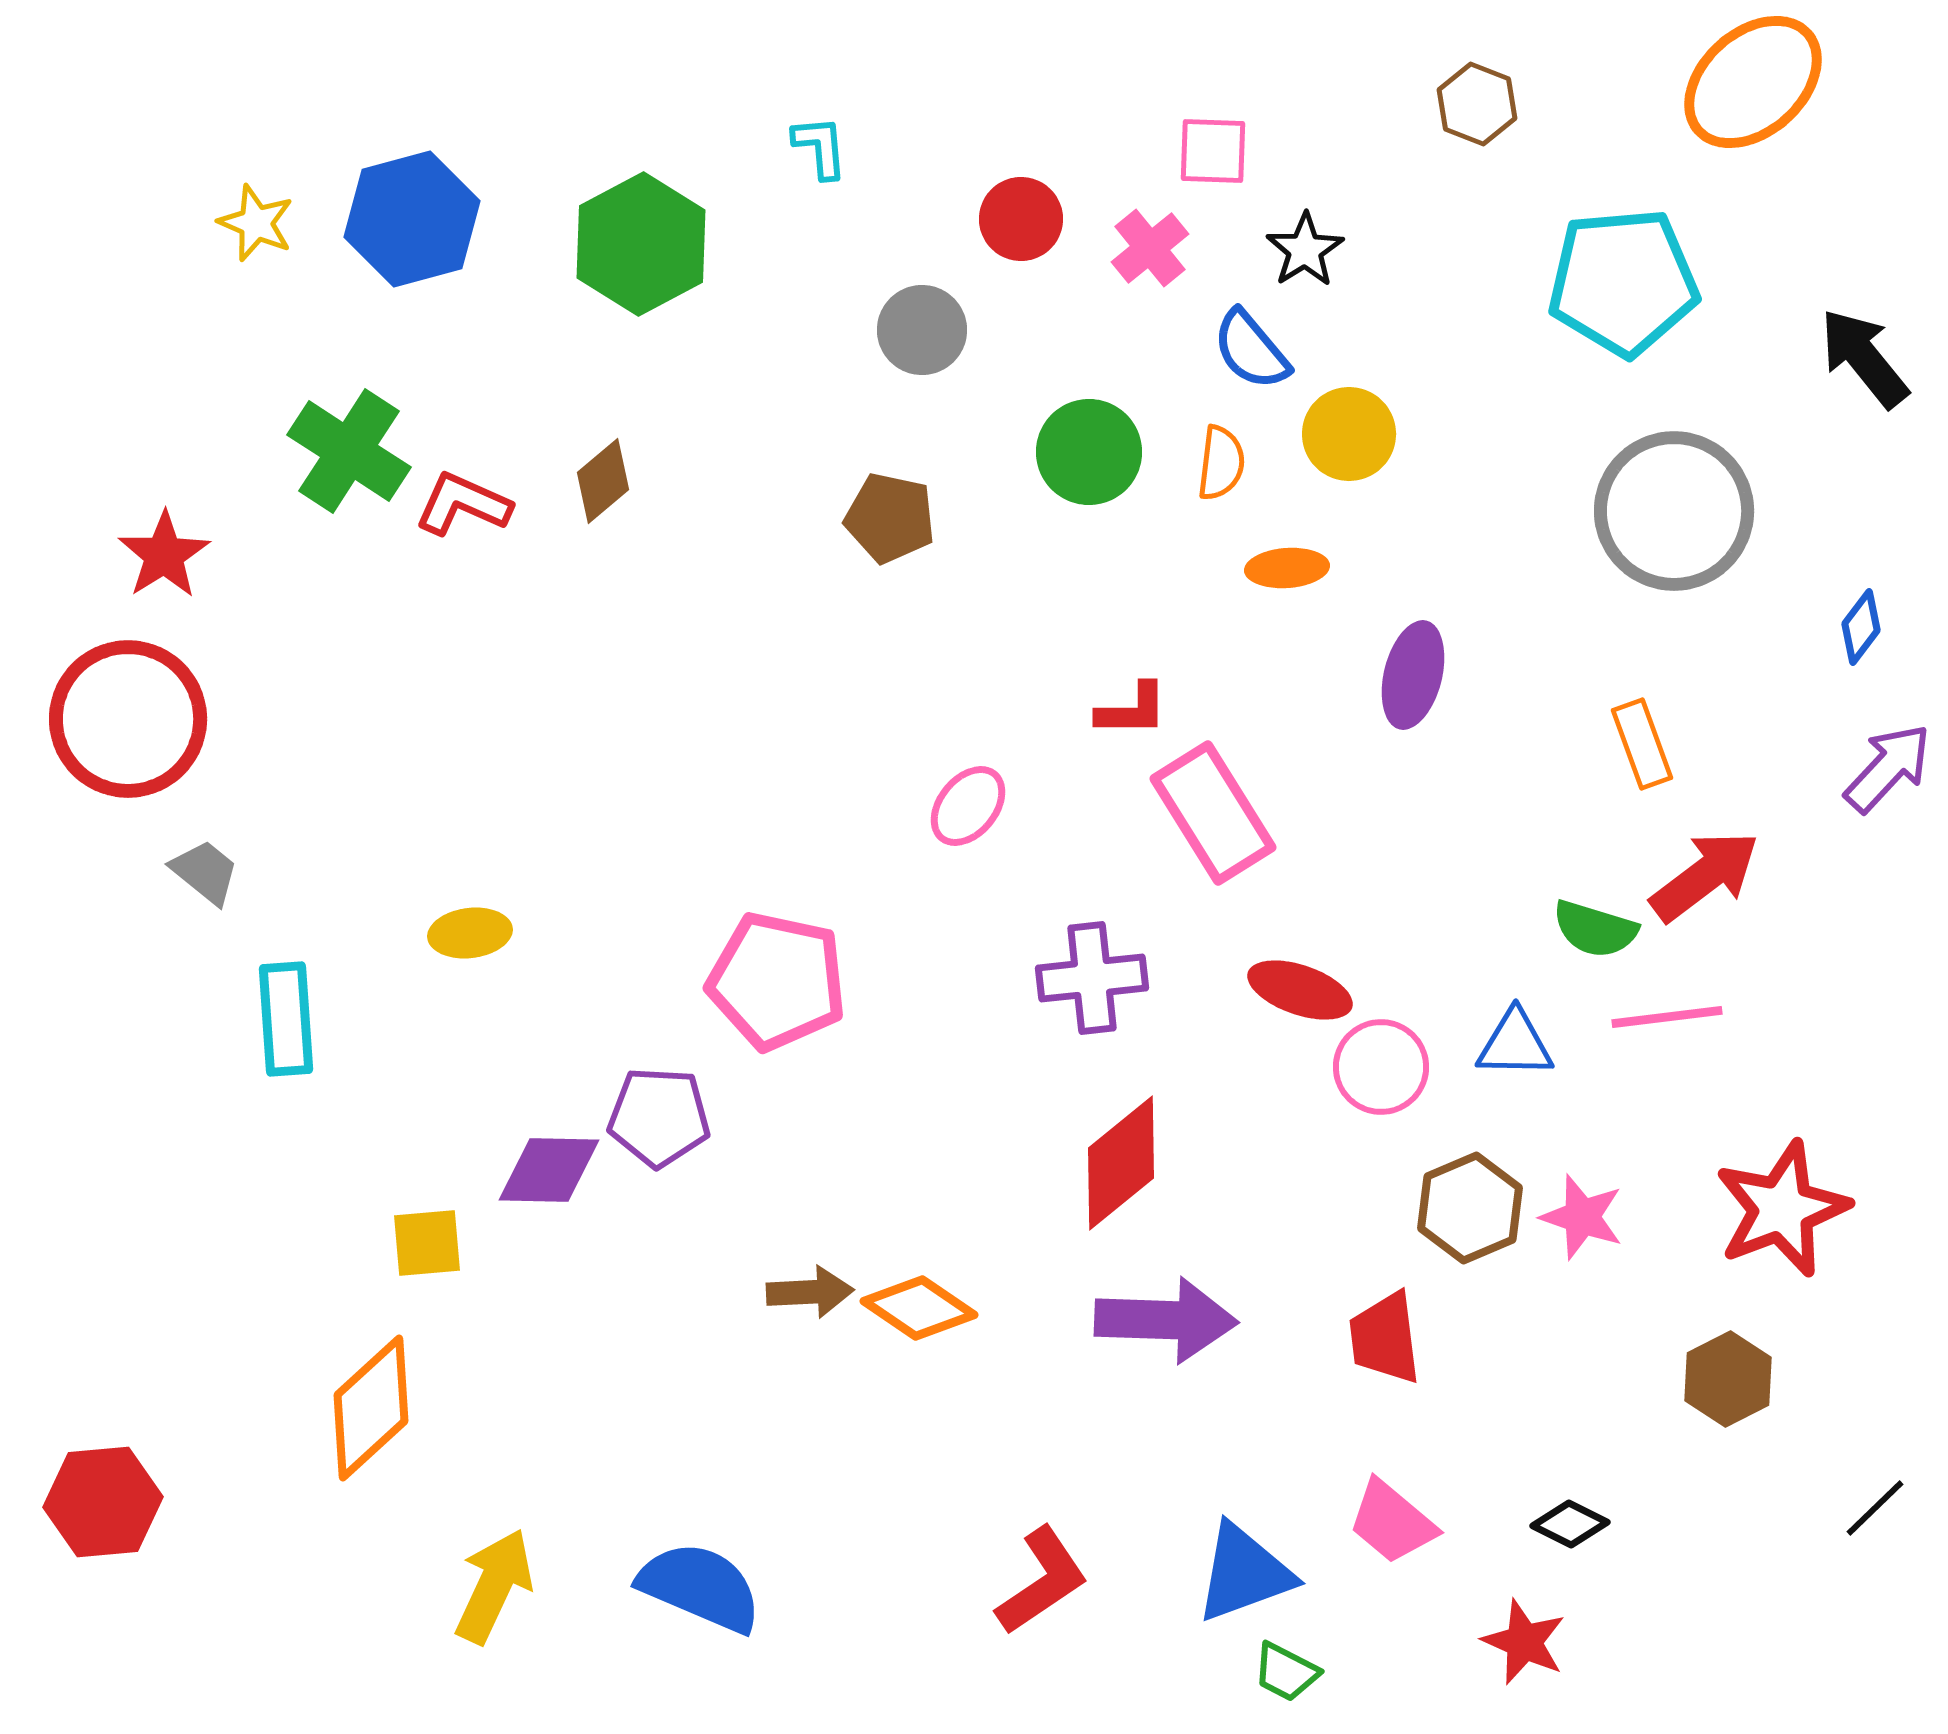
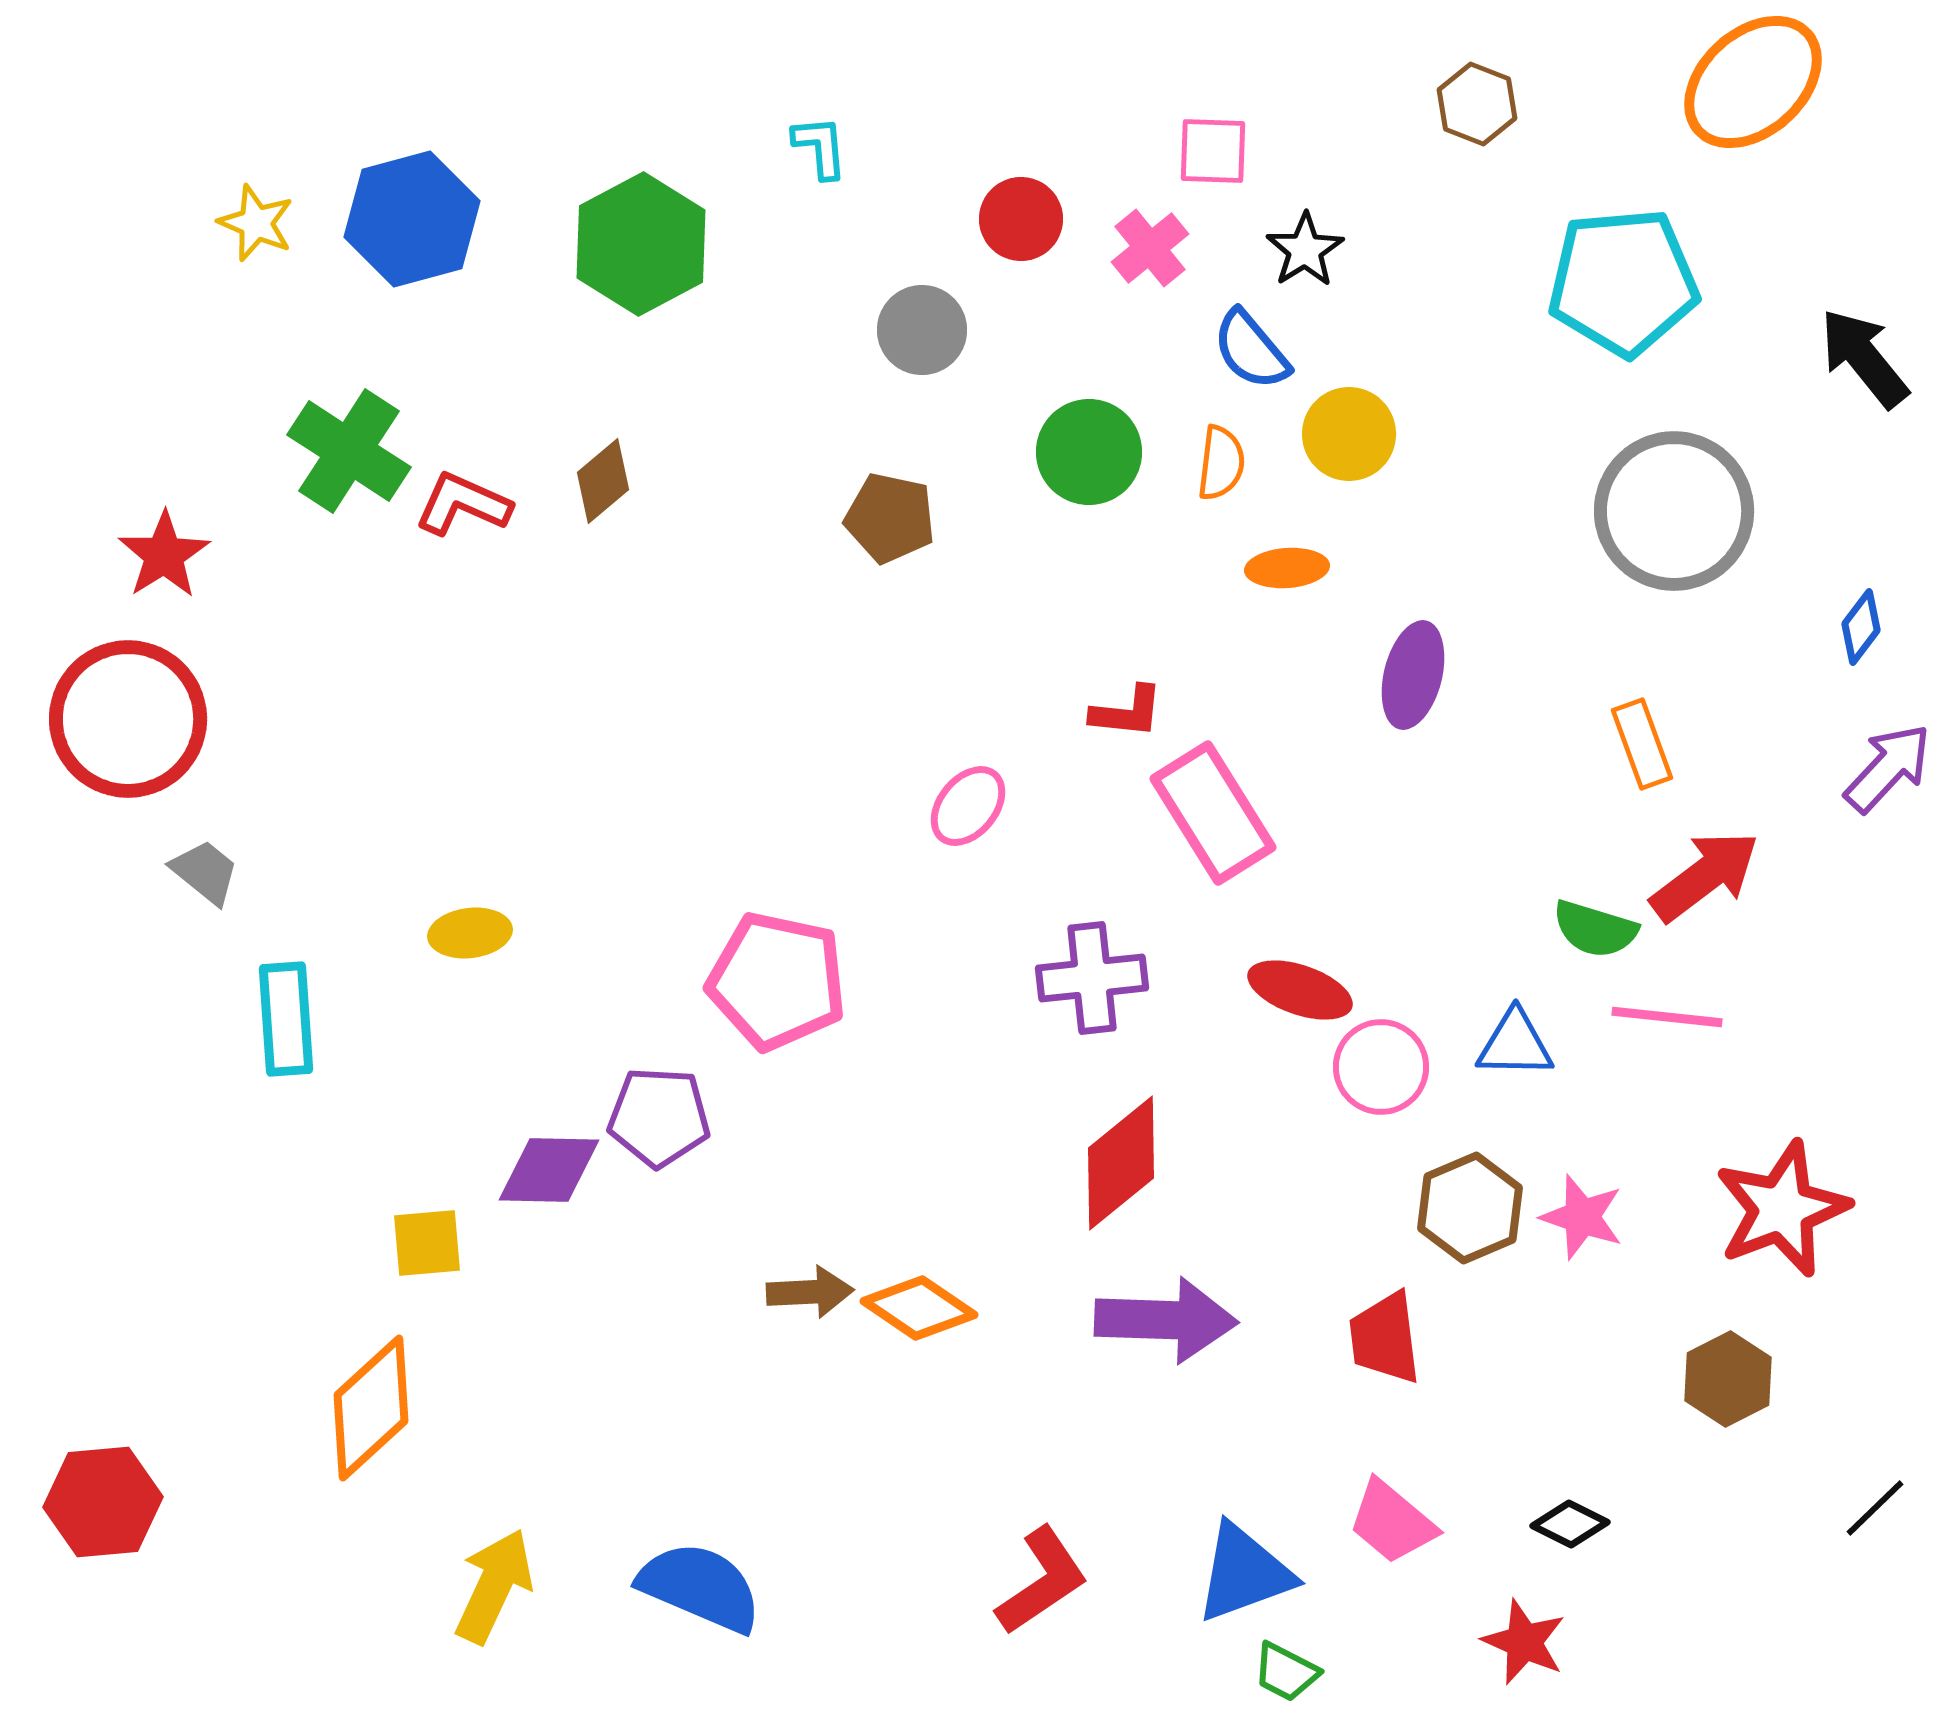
red L-shape at (1132, 710): moved 5 px left, 2 px down; rotated 6 degrees clockwise
pink line at (1667, 1017): rotated 13 degrees clockwise
